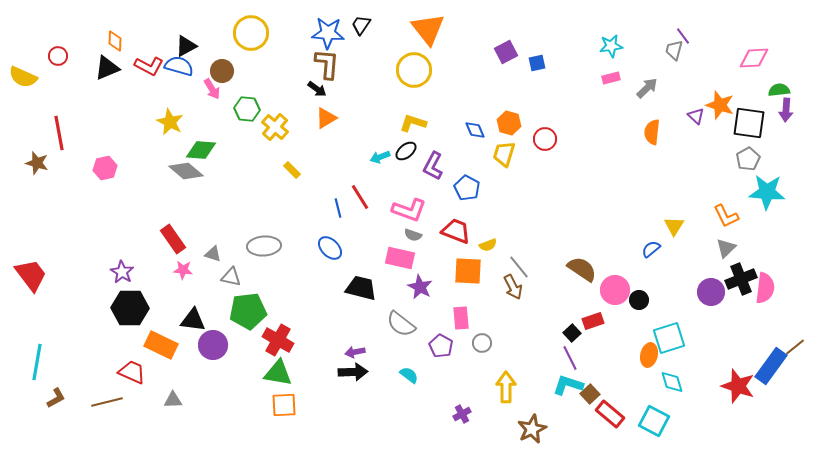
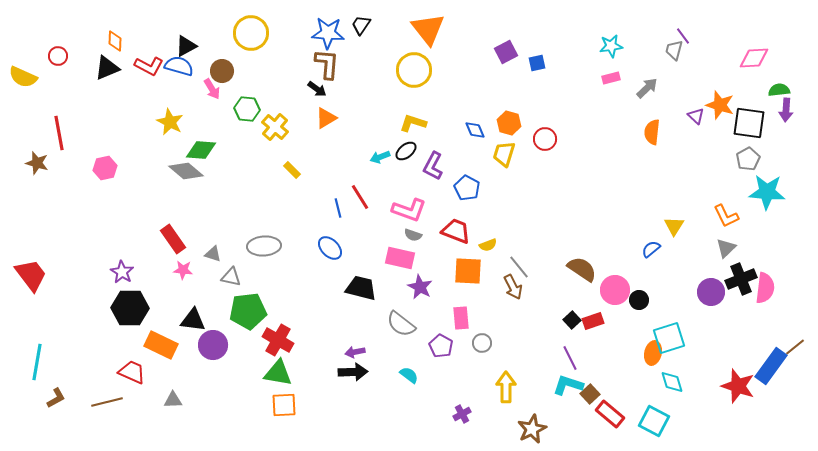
black square at (572, 333): moved 13 px up
orange ellipse at (649, 355): moved 4 px right, 2 px up
